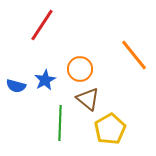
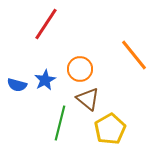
red line: moved 4 px right, 1 px up
blue semicircle: moved 1 px right, 1 px up
green line: rotated 12 degrees clockwise
